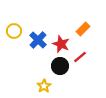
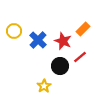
red star: moved 2 px right, 3 px up
